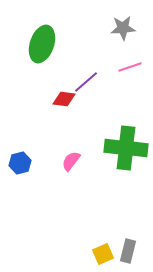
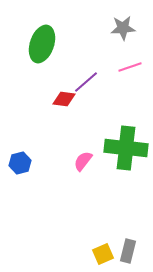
pink semicircle: moved 12 px right
